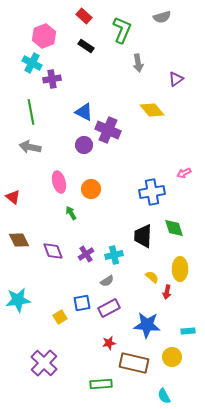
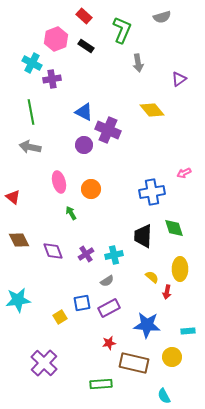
pink hexagon at (44, 36): moved 12 px right, 3 px down
purple triangle at (176, 79): moved 3 px right
